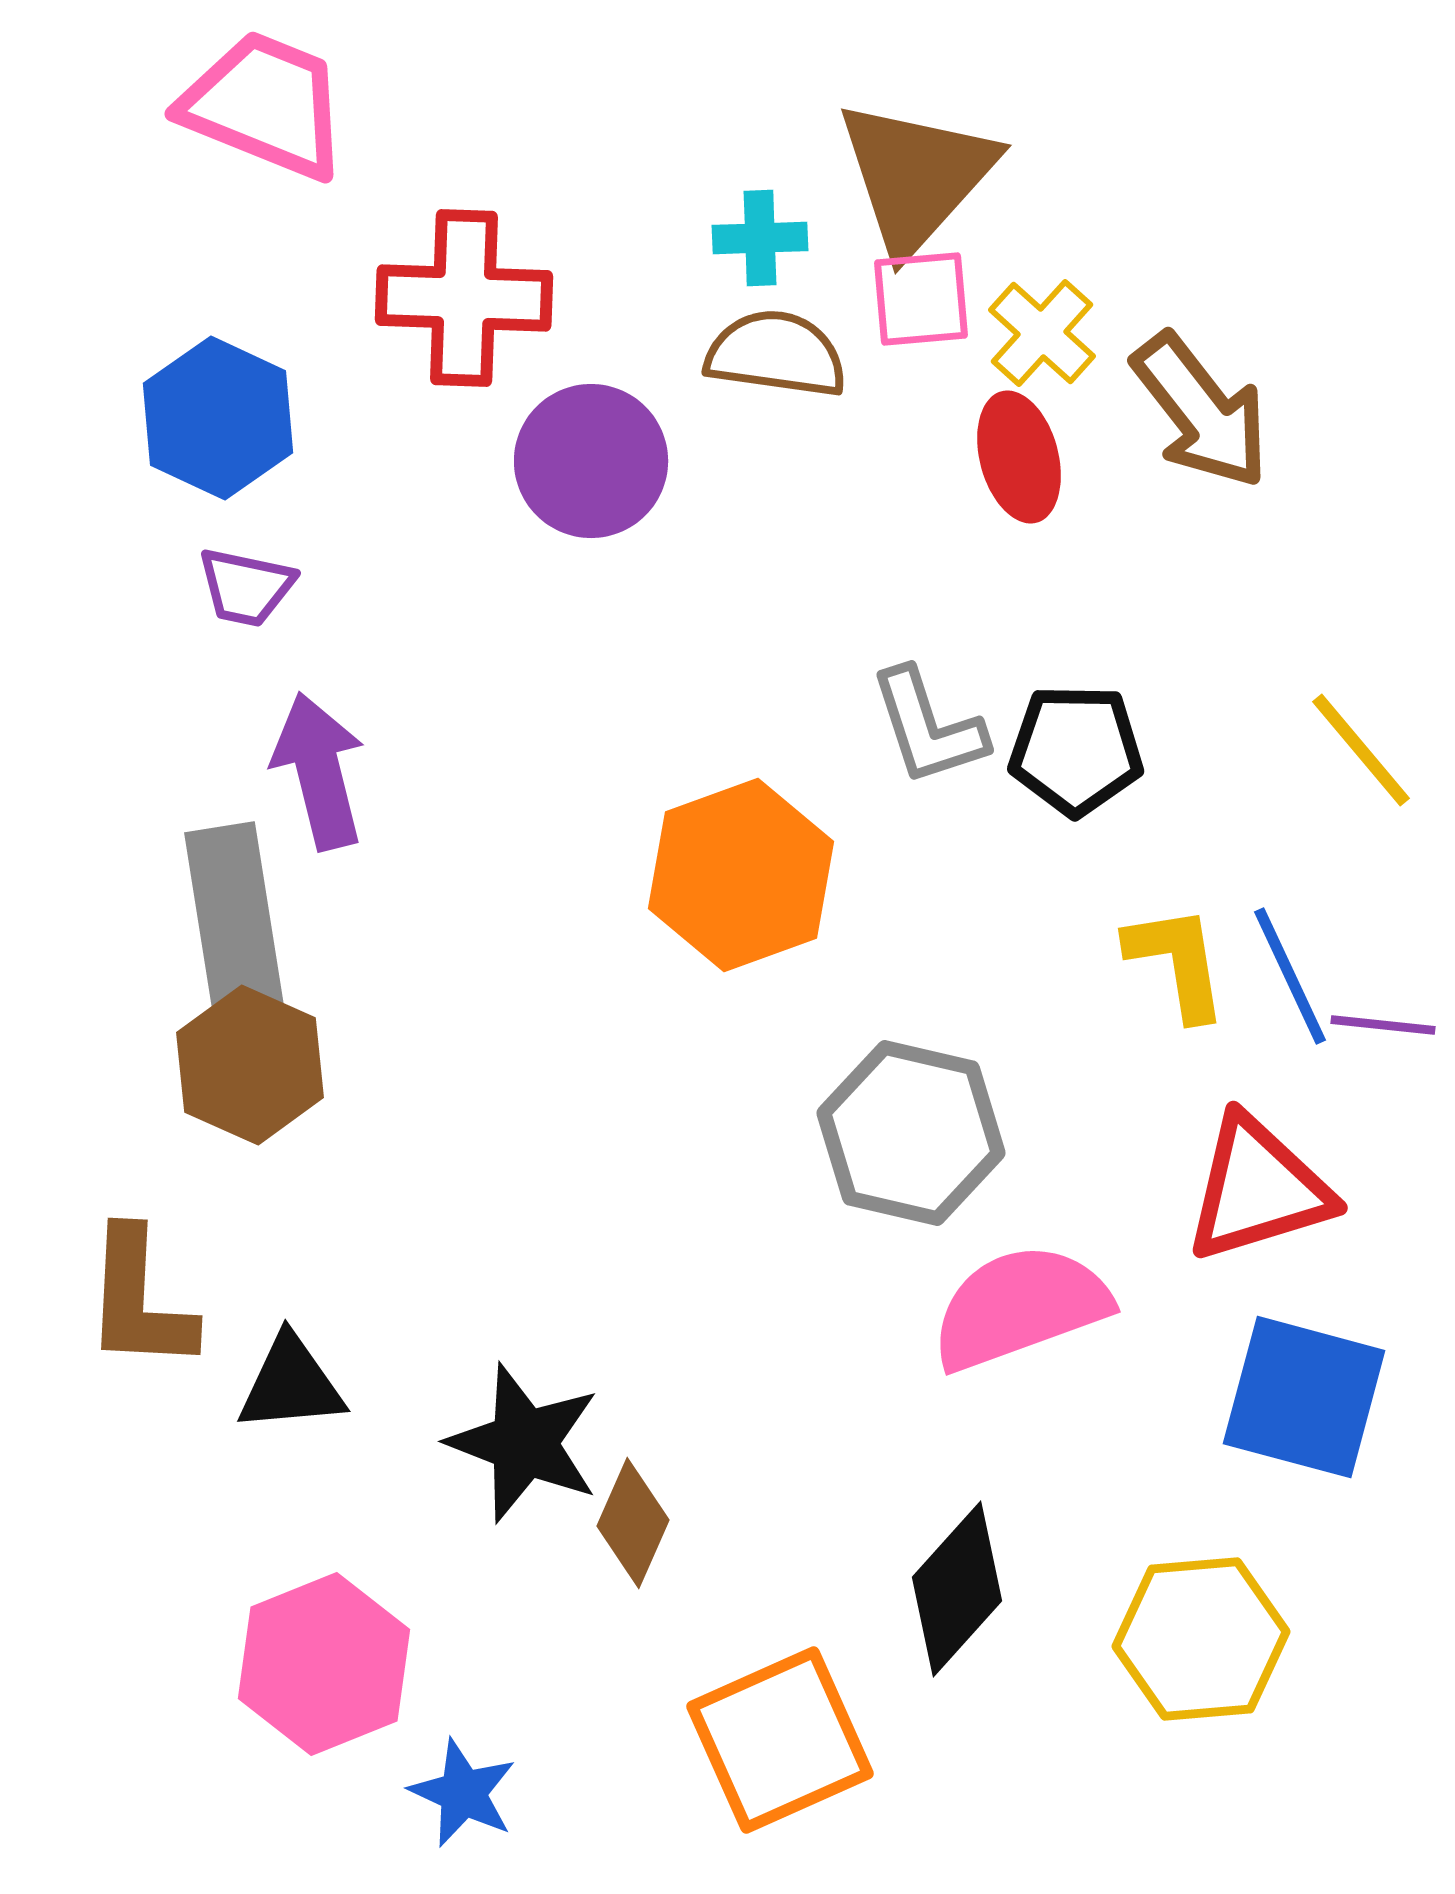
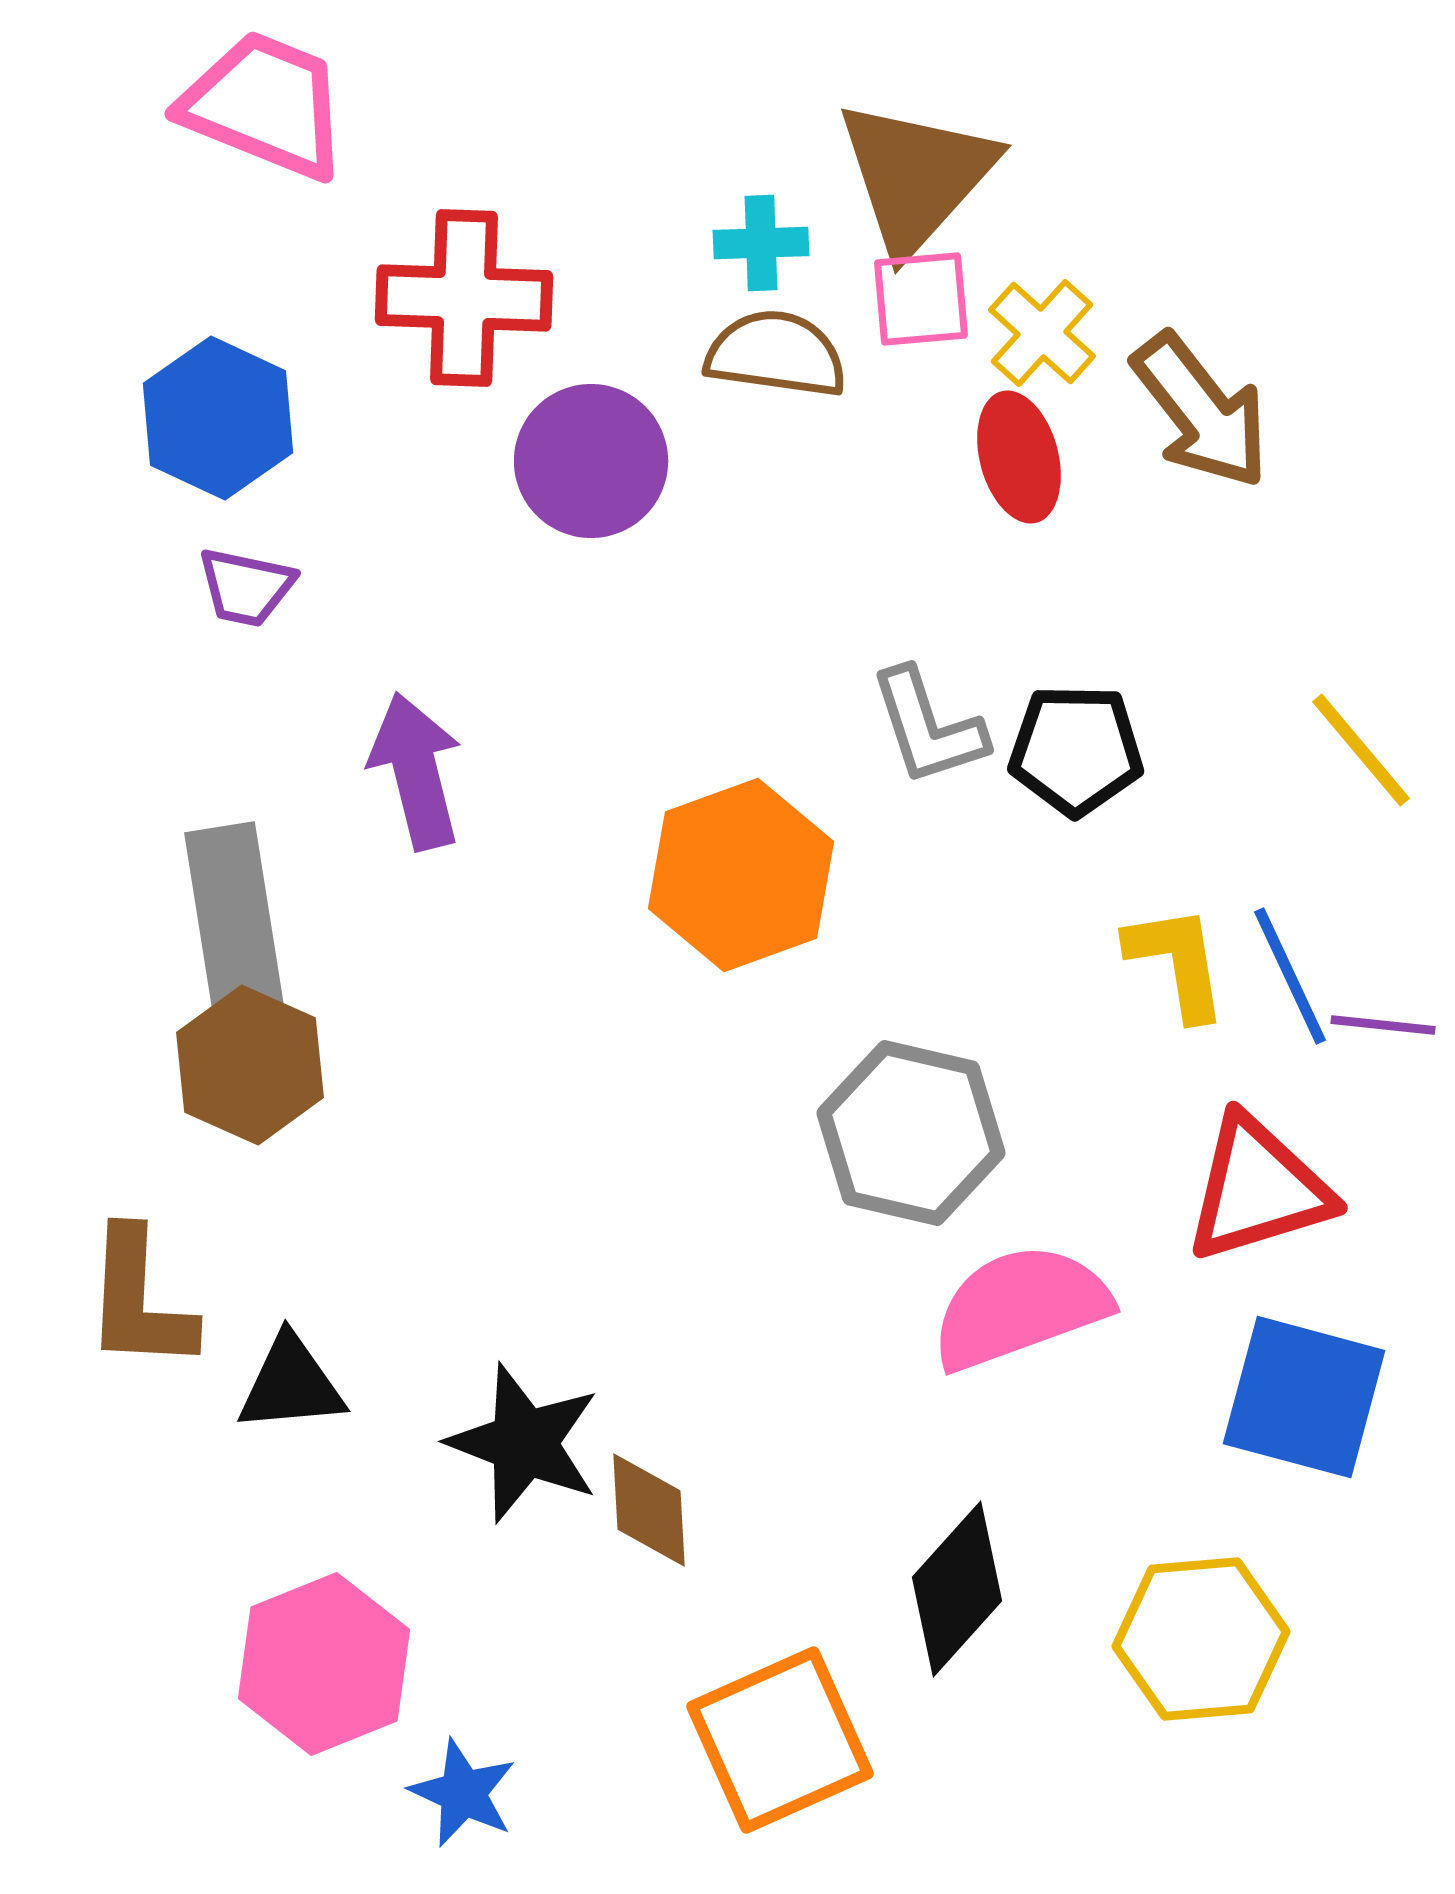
cyan cross: moved 1 px right, 5 px down
purple arrow: moved 97 px right
brown diamond: moved 16 px right, 13 px up; rotated 27 degrees counterclockwise
